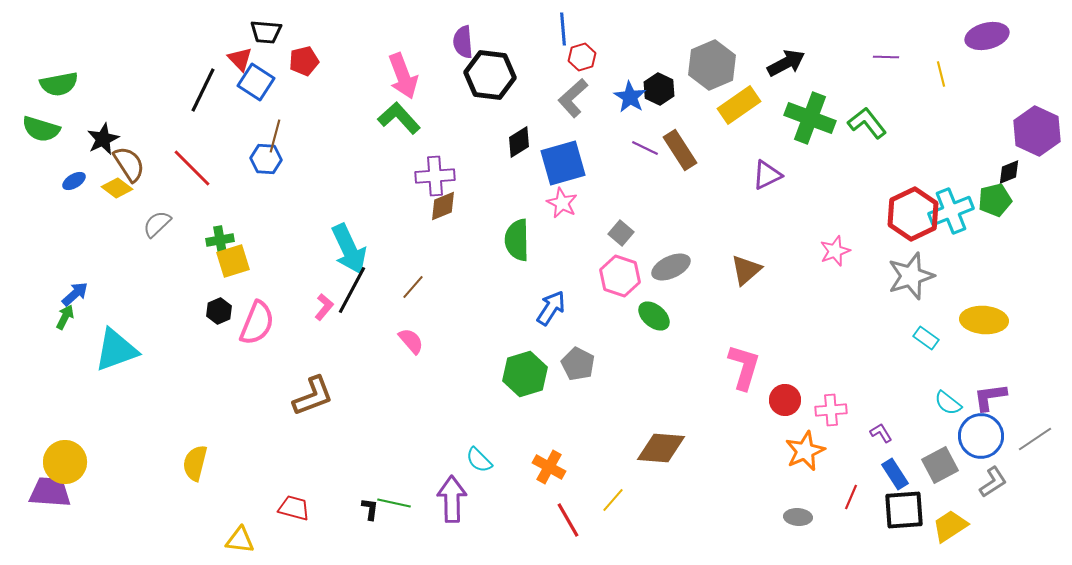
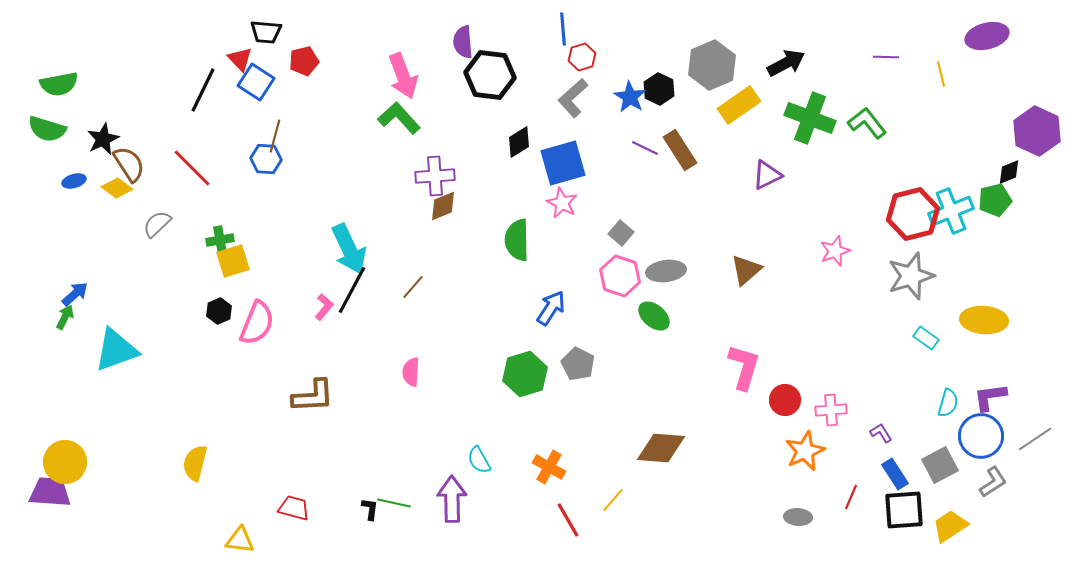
green semicircle at (41, 129): moved 6 px right
blue ellipse at (74, 181): rotated 15 degrees clockwise
red hexagon at (913, 214): rotated 12 degrees clockwise
gray ellipse at (671, 267): moved 5 px left, 4 px down; rotated 18 degrees clockwise
pink semicircle at (411, 341): moved 31 px down; rotated 136 degrees counterclockwise
brown L-shape at (313, 396): rotated 18 degrees clockwise
cyan semicircle at (948, 403): rotated 112 degrees counterclockwise
cyan semicircle at (479, 460): rotated 16 degrees clockwise
